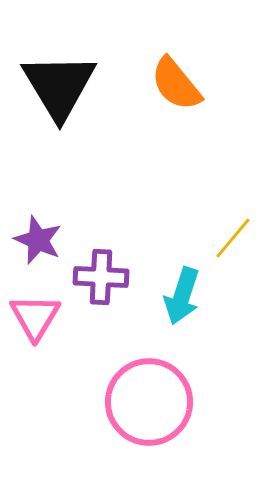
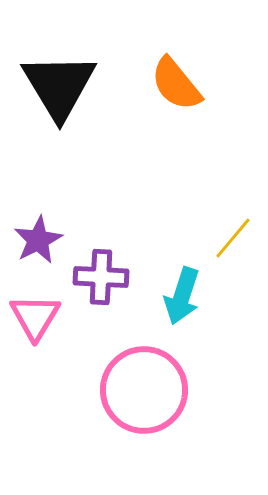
purple star: rotated 21 degrees clockwise
pink circle: moved 5 px left, 12 px up
